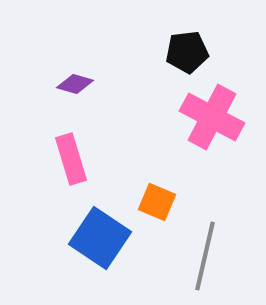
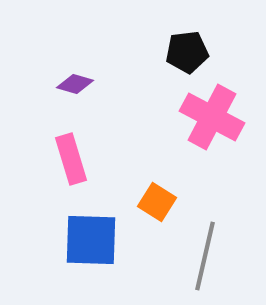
orange square: rotated 9 degrees clockwise
blue square: moved 9 px left, 2 px down; rotated 32 degrees counterclockwise
